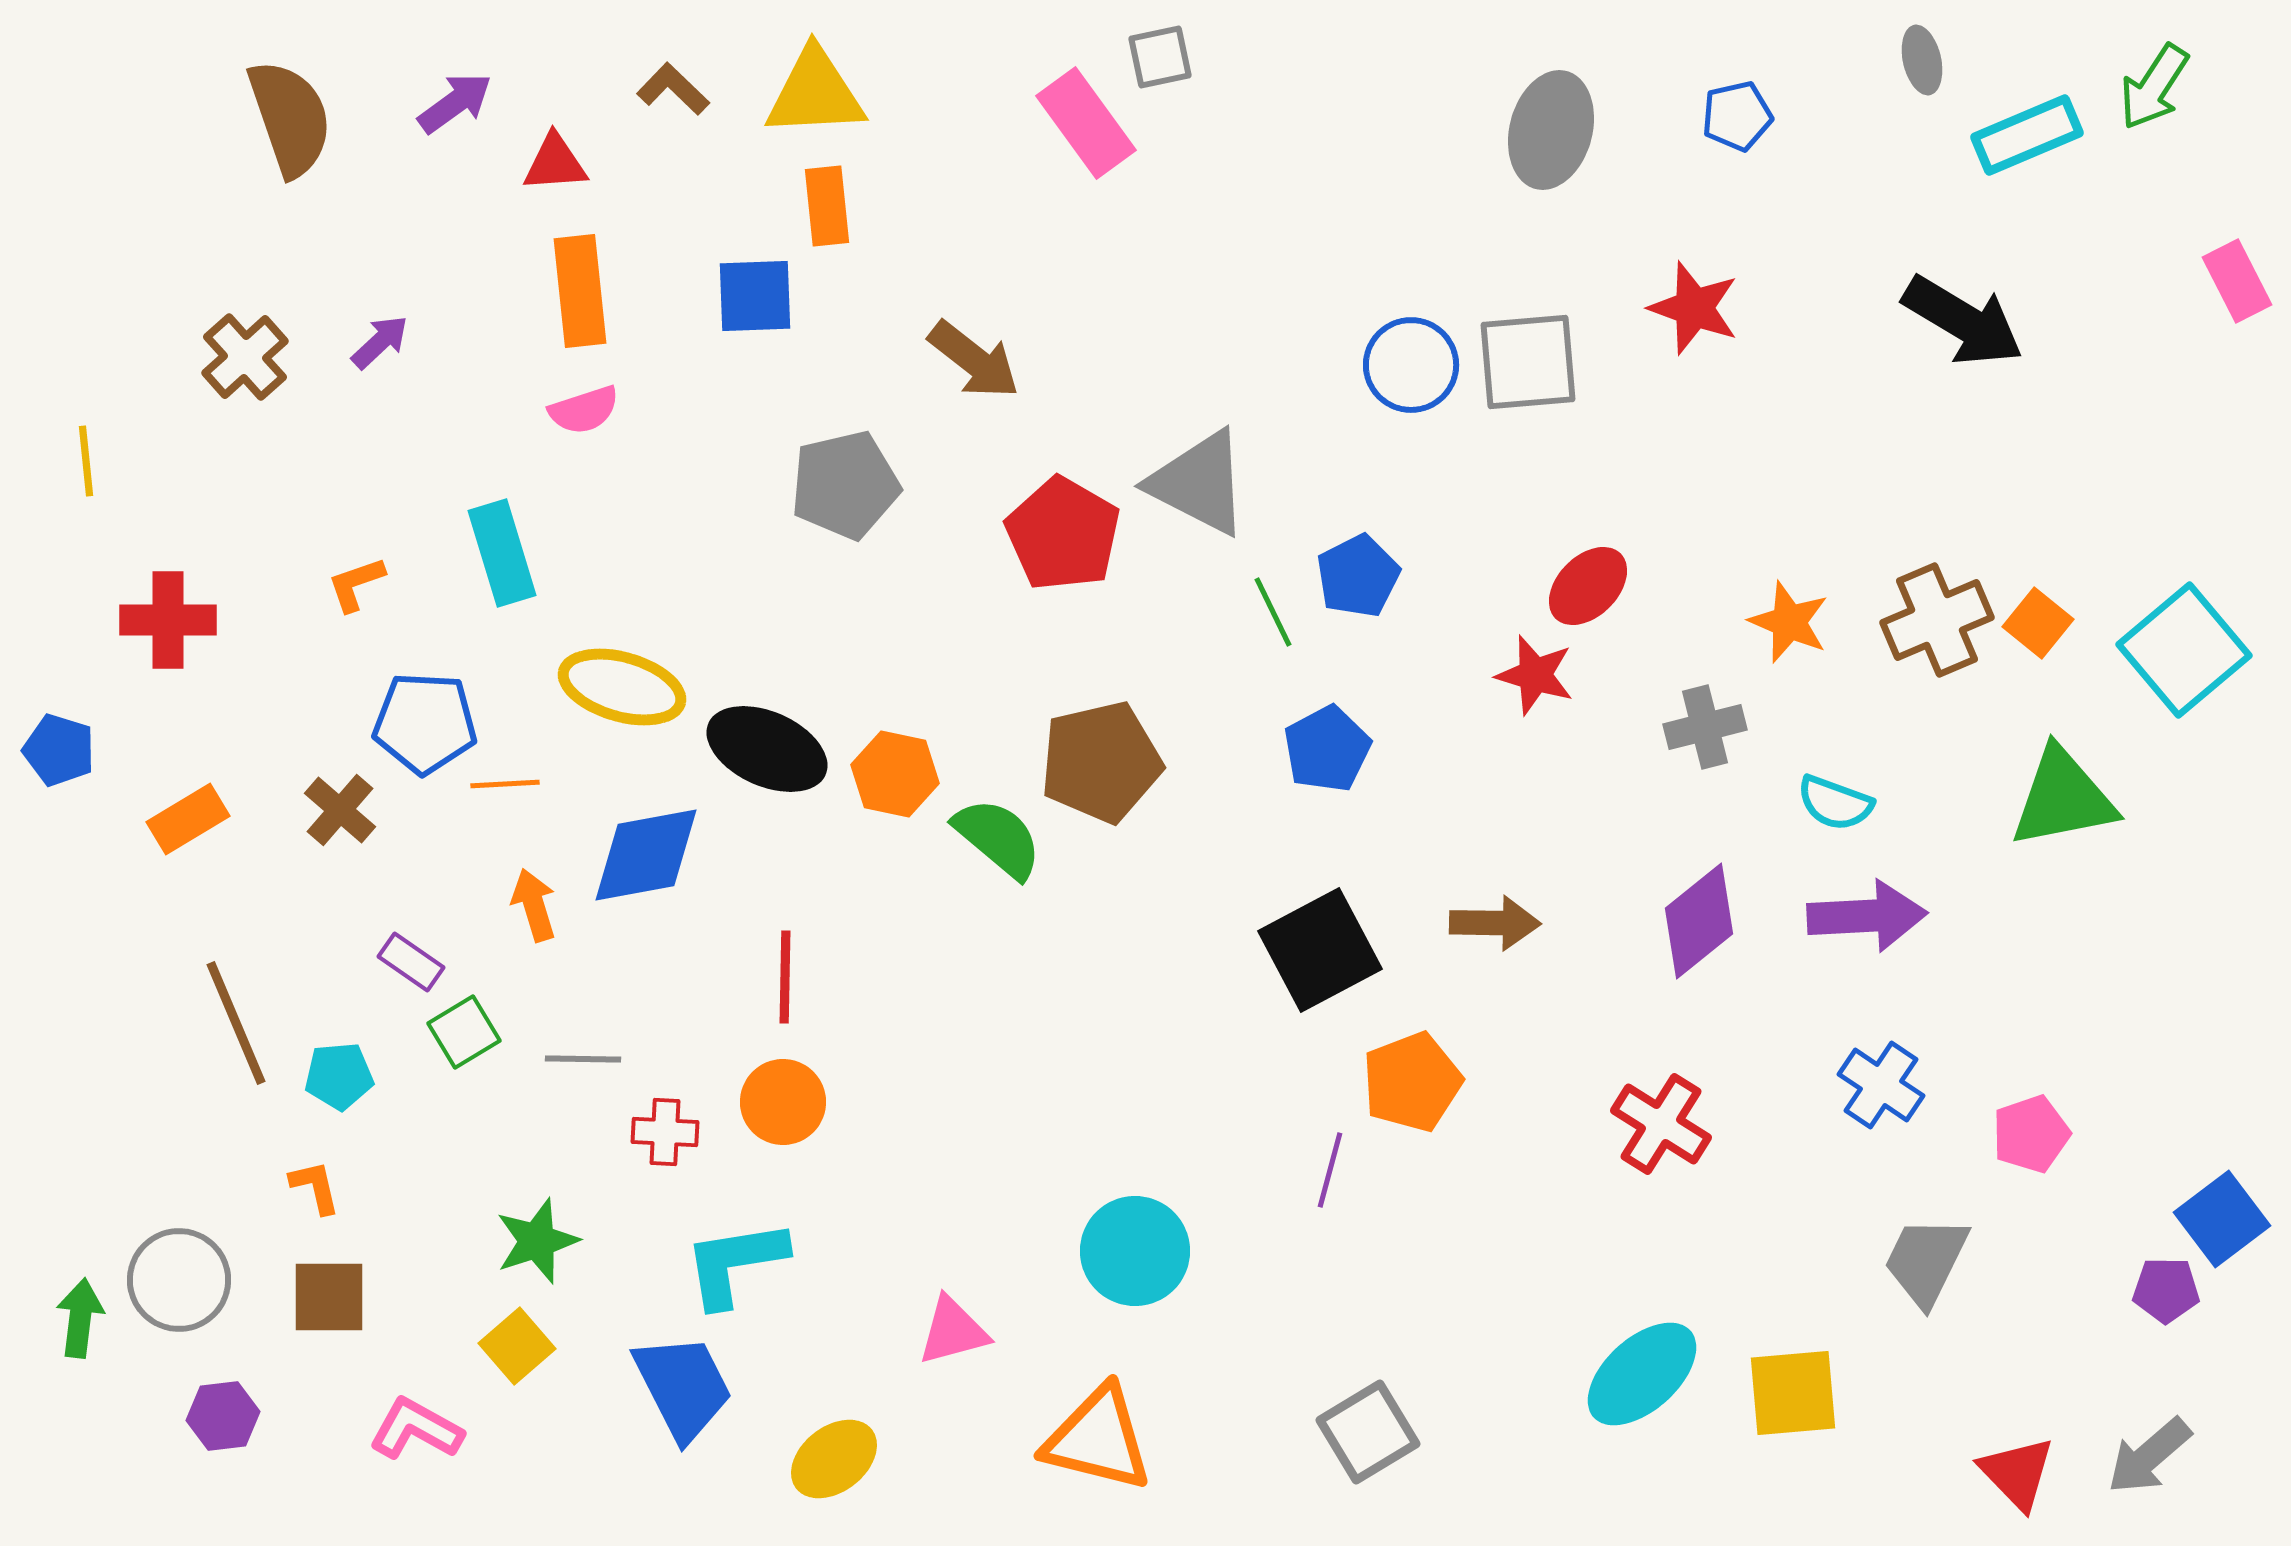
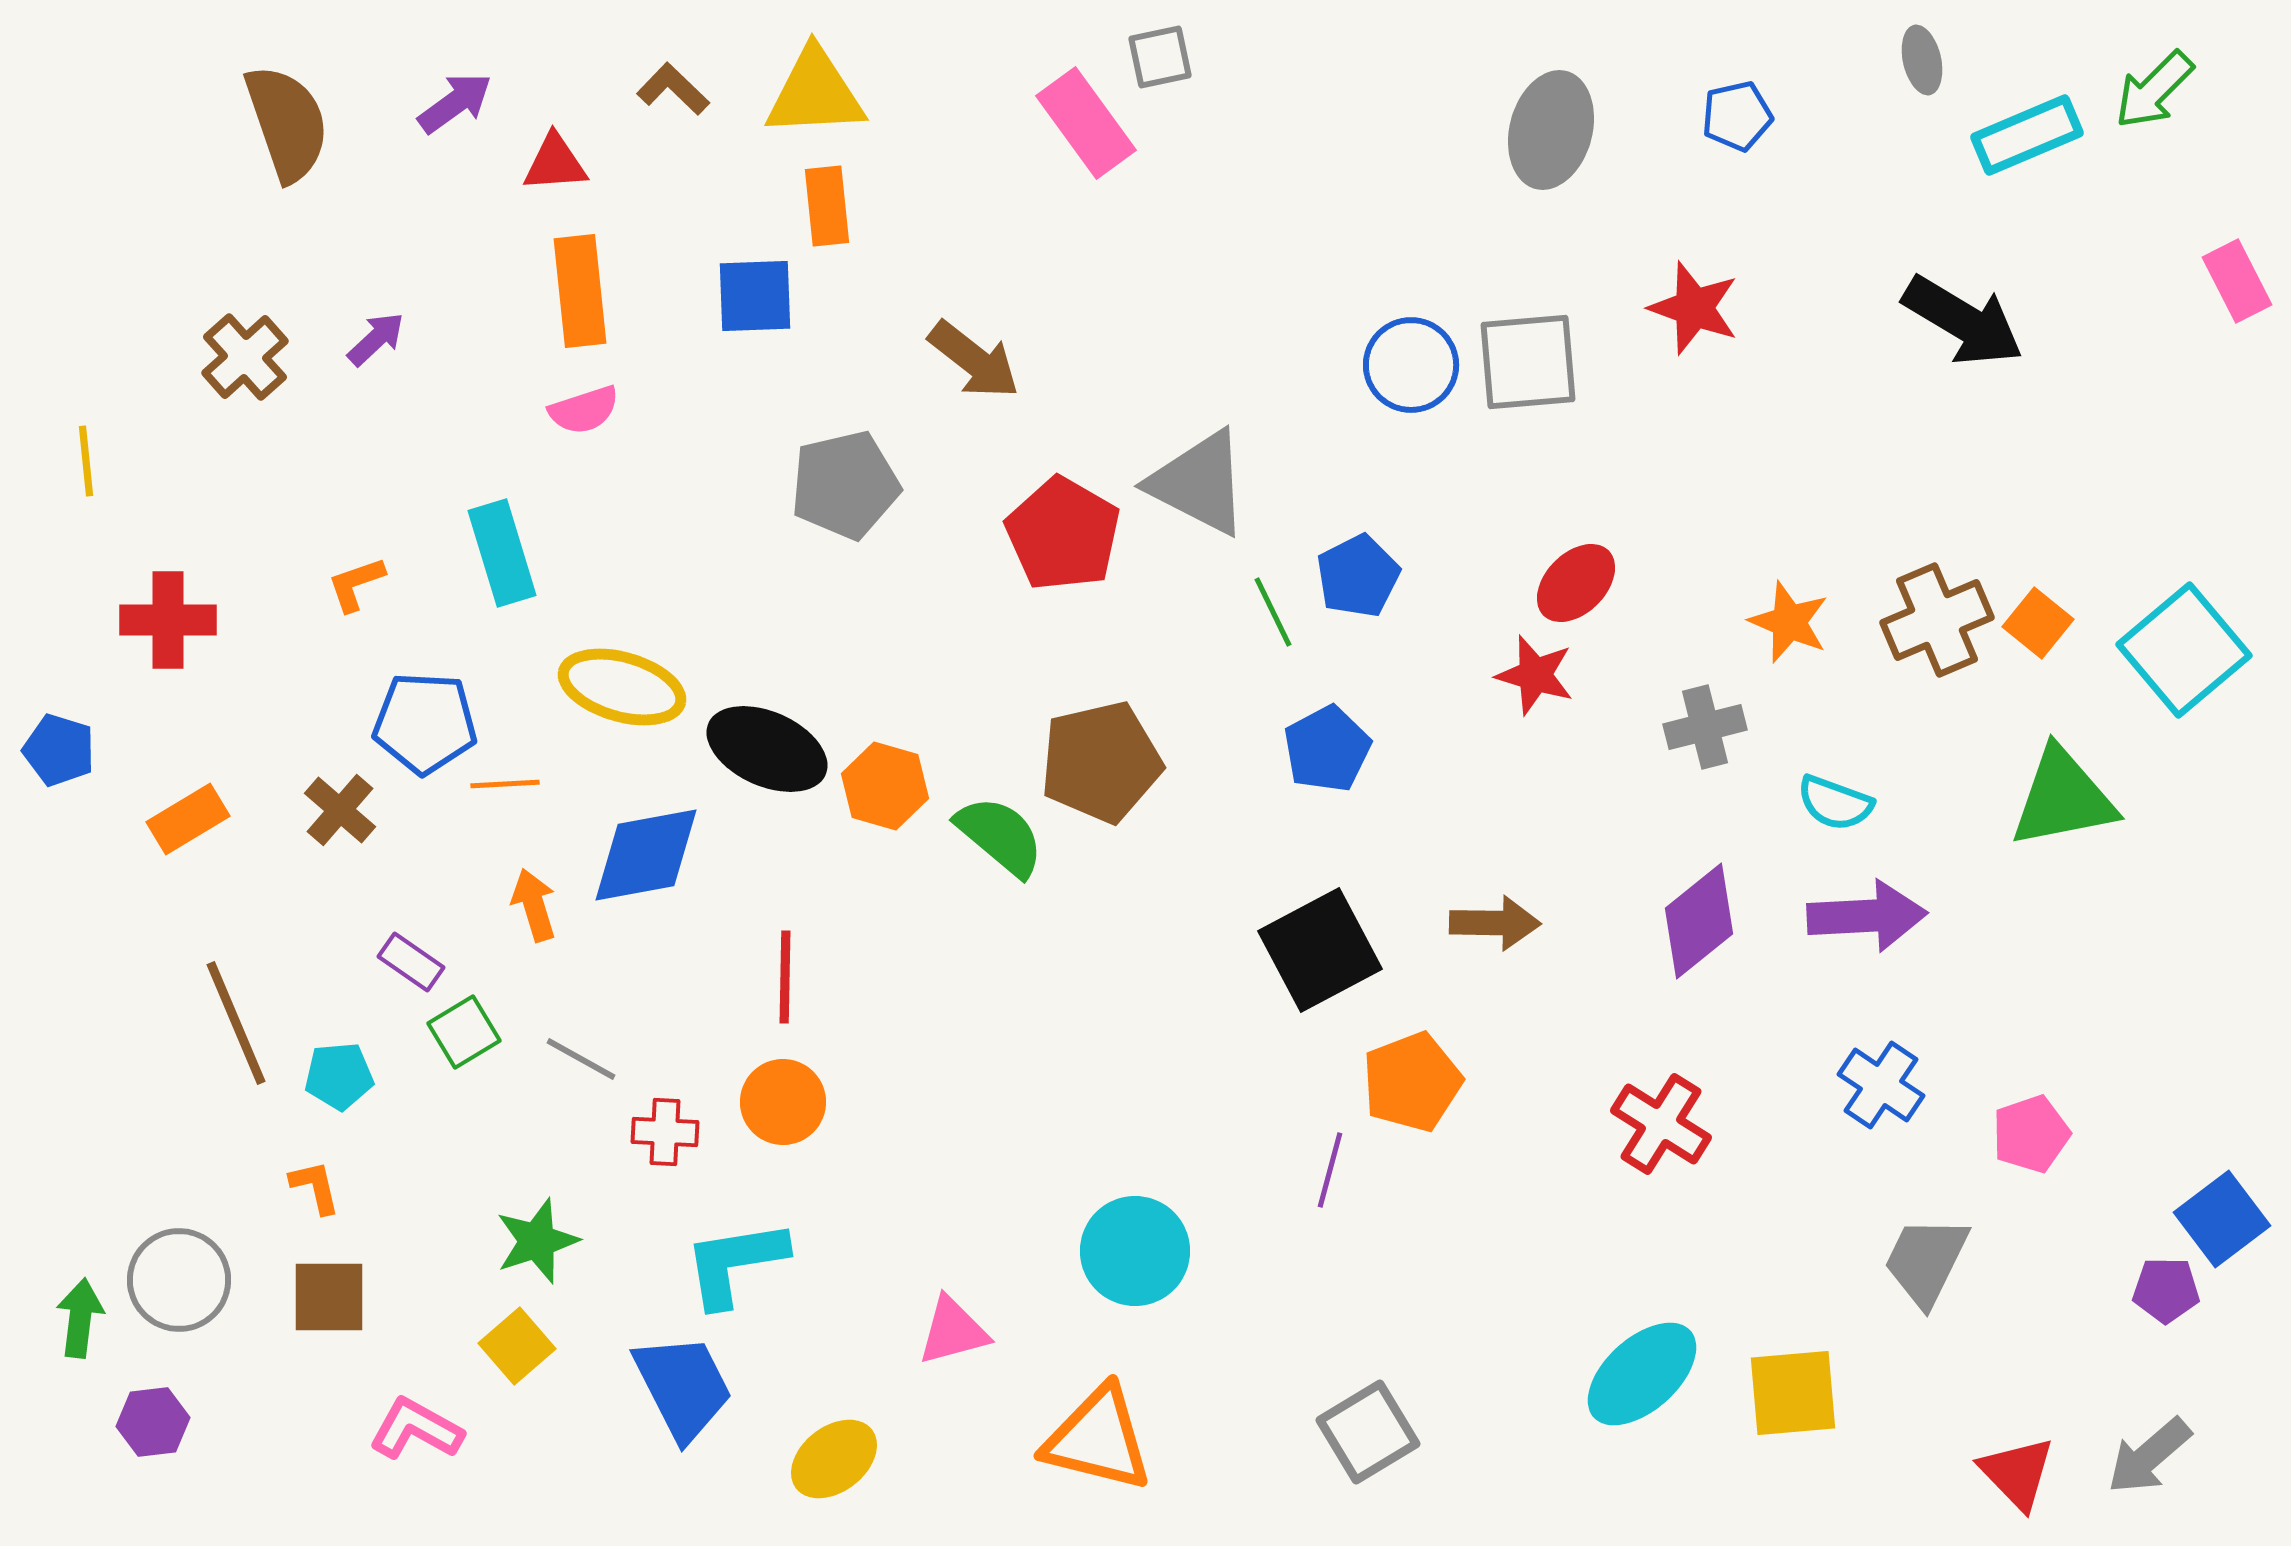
green arrow at (2154, 87): moved 3 px down; rotated 12 degrees clockwise
brown semicircle at (290, 118): moved 3 px left, 5 px down
purple arrow at (380, 342): moved 4 px left, 3 px up
red ellipse at (1588, 586): moved 12 px left, 3 px up
orange hexagon at (895, 774): moved 10 px left, 12 px down; rotated 4 degrees clockwise
green semicircle at (998, 838): moved 2 px right, 2 px up
gray line at (583, 1059): moved 2 px left; rotated 28 degrees clockwise
purple hexagon at (223, 1416): moved 70 px left, 6 px down
